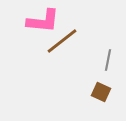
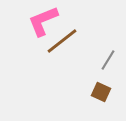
pink L-shape: rotated 152 degrees clockwise
gray line: rotated 20 degrees clockwise
